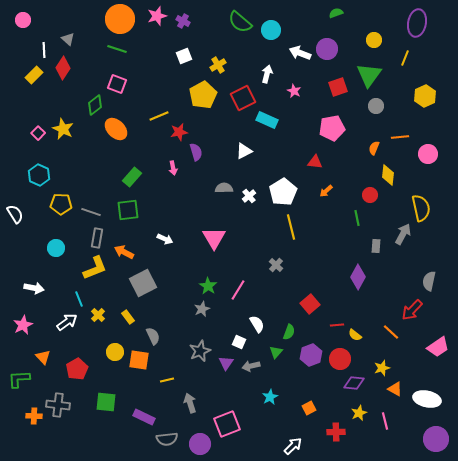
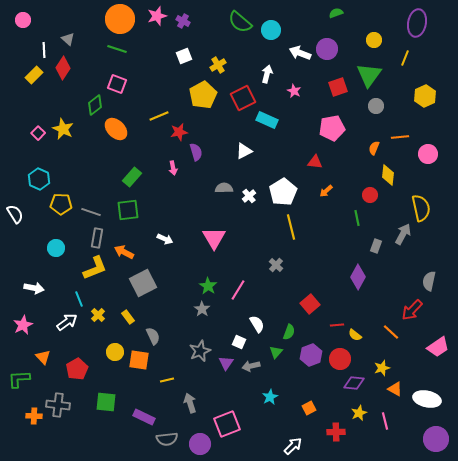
cyan hexagon at (39, 175): moved 4 px down
gray rectangle at (376, 246): rotated 16 degrees clockwise
gray star at (202, 309): rotated 14 degrees counterclockwise
